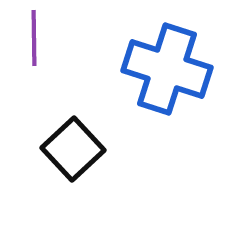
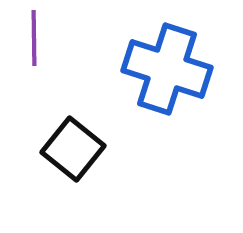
black square: rotated 8 degrees counterclockwise
